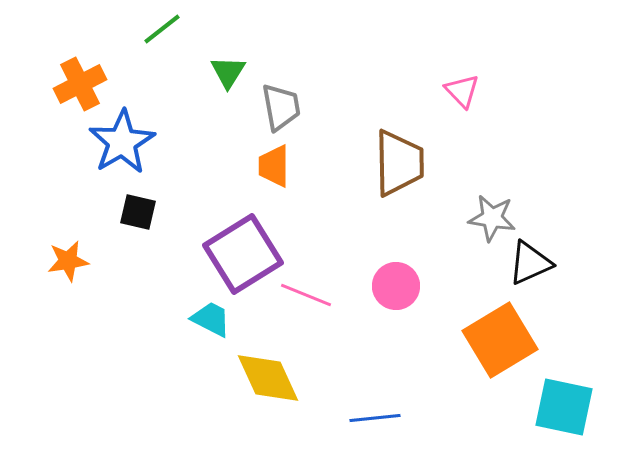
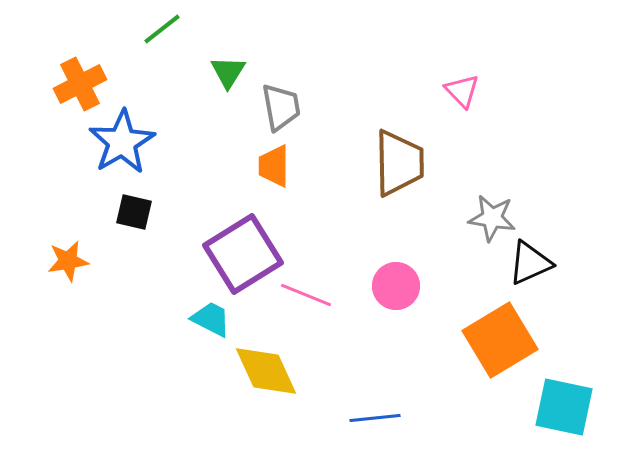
black square: moved 4 px left
yellow diamond: moved 2 px left, 7 px up
